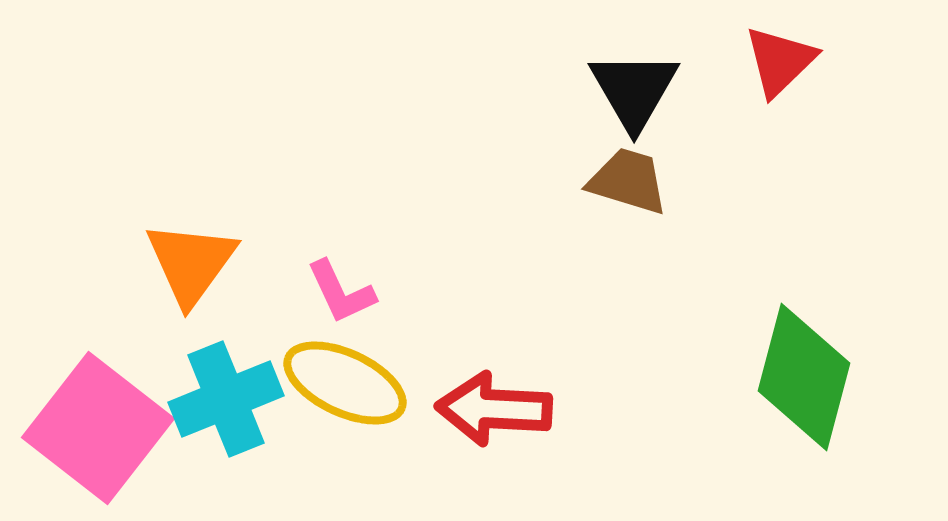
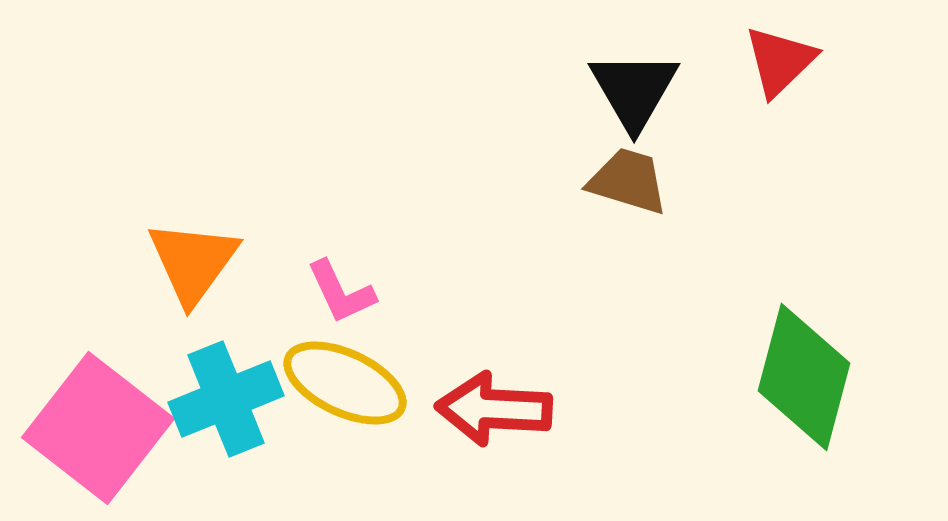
orange triangle: moved 2 px right, 1 px up
